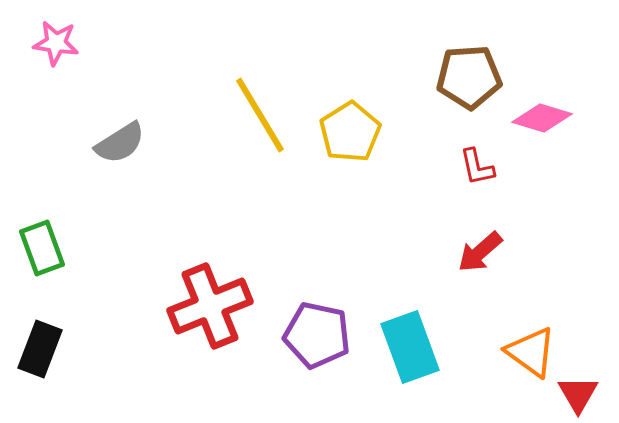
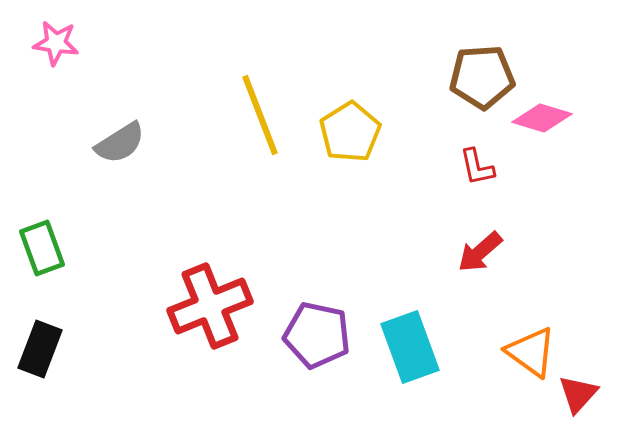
brown pentagon: moved 13 px right
yellow line: rotated 10 degrees clockwise
red triangle: rotated 12 degrees clockwise
